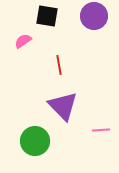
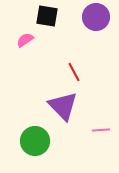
purple circle: moved 2 px right, 1 px down
pink semicircle: moved 2 px right, 1 px up
red line: moved 15 px right, 7 px down; rotated 18 degrees counterclockwise
